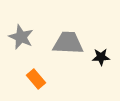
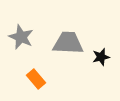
black star: rotated 12 degrees counterclockwise
